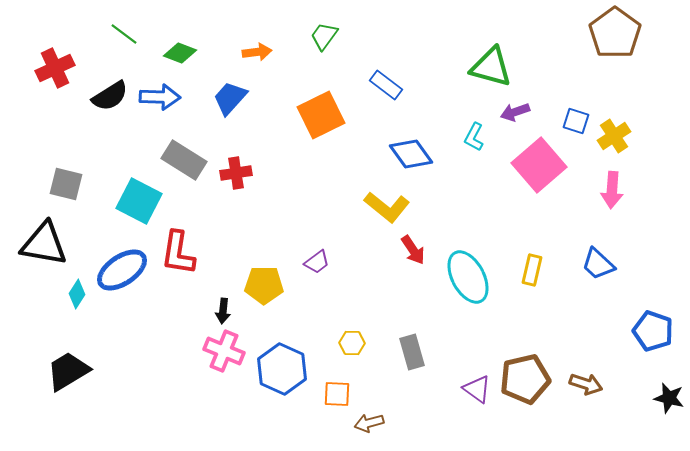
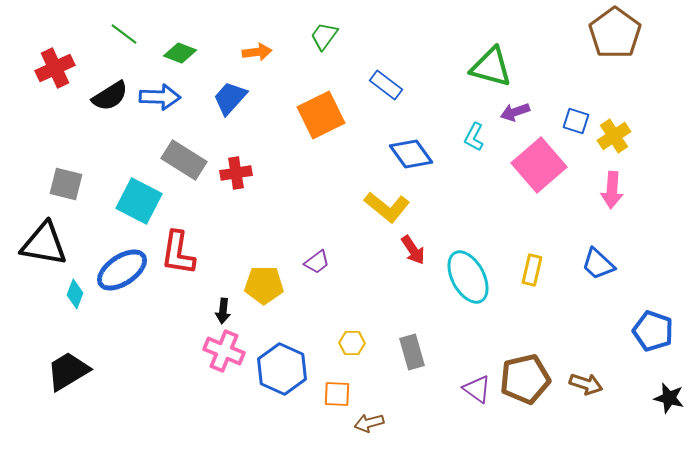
cyan diamond at (77, 294): moved 2 px left; rotated 12 degrees counterclockwise
